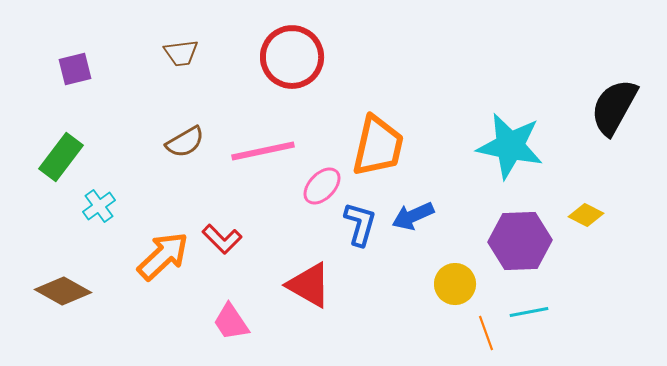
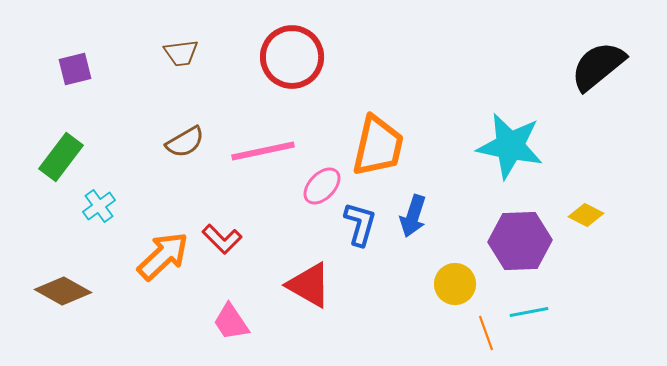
black semicircle: moved 16 px left, 41 px up; rotated 22 degrees clockwise
blue arrow: rotated 48 degrees counterclockwise
